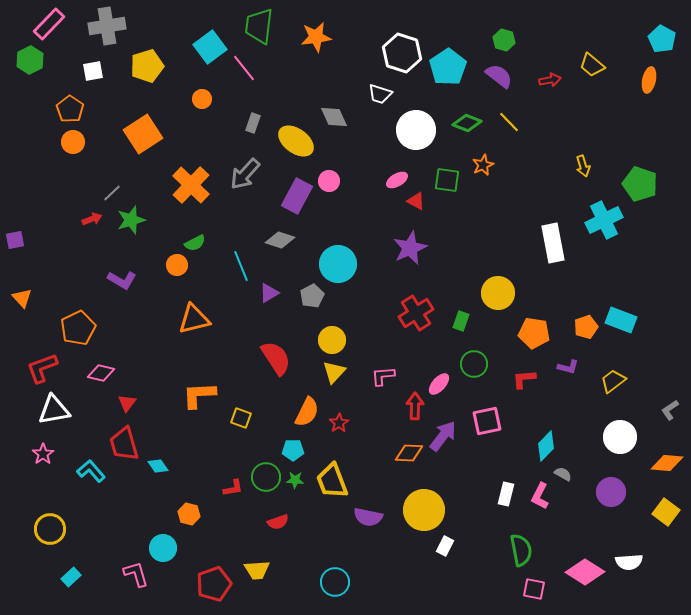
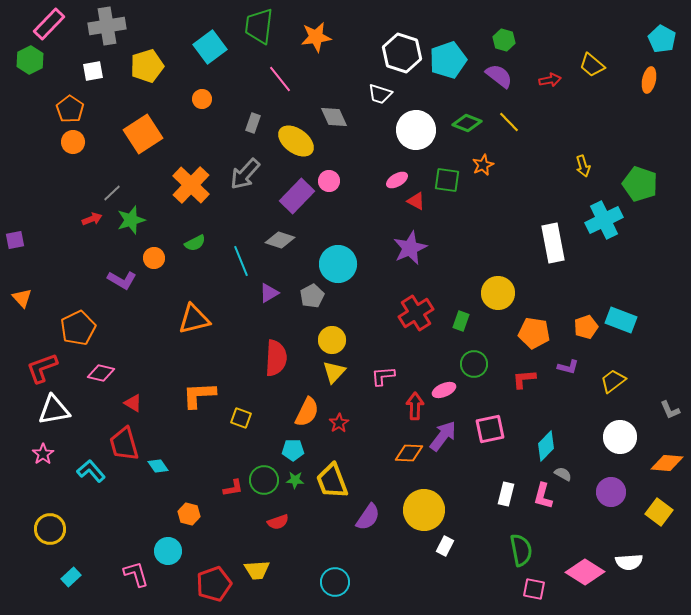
cyan pentagon at (448, 67): moved 7 px up; rotated 15 degrees clockwise
pink line at (244, 68): moved 36 px right, 11 px down
purple rectangle at (297, 196): rotated 16 degrees clockwise
orange circle at (177, 265): moved 23 px left, 7 px up
cyan line at (241, 266): moved 5 px up
red semicircle at (276, 358): rotated 36 degrees clockwise
pink ellipse at (439, 384): moved 5 px right, 6 px down; rotated 25 degrees clockwise
red triangle at (127, 403): moved 6 px right; rotated 36 degrees counterclockwise
gray L-shape at (670, 410): rotated 80 degrees counterclockwise
pink square at (487, 421): moved 3 px right, 8 px down
green circle at (266, 477): moved 2 px left, 3 px down
pink L-shape at (540, 496): moved 3 px right; rotated 12 degrees counterclockwise
yellow square at (666, 512): moved 7 px left
purple semicircle at (368, 517): rotated 68 degrees counterclockwise
cyan circle at (163, 548): moved 5 px right, 3 px down
